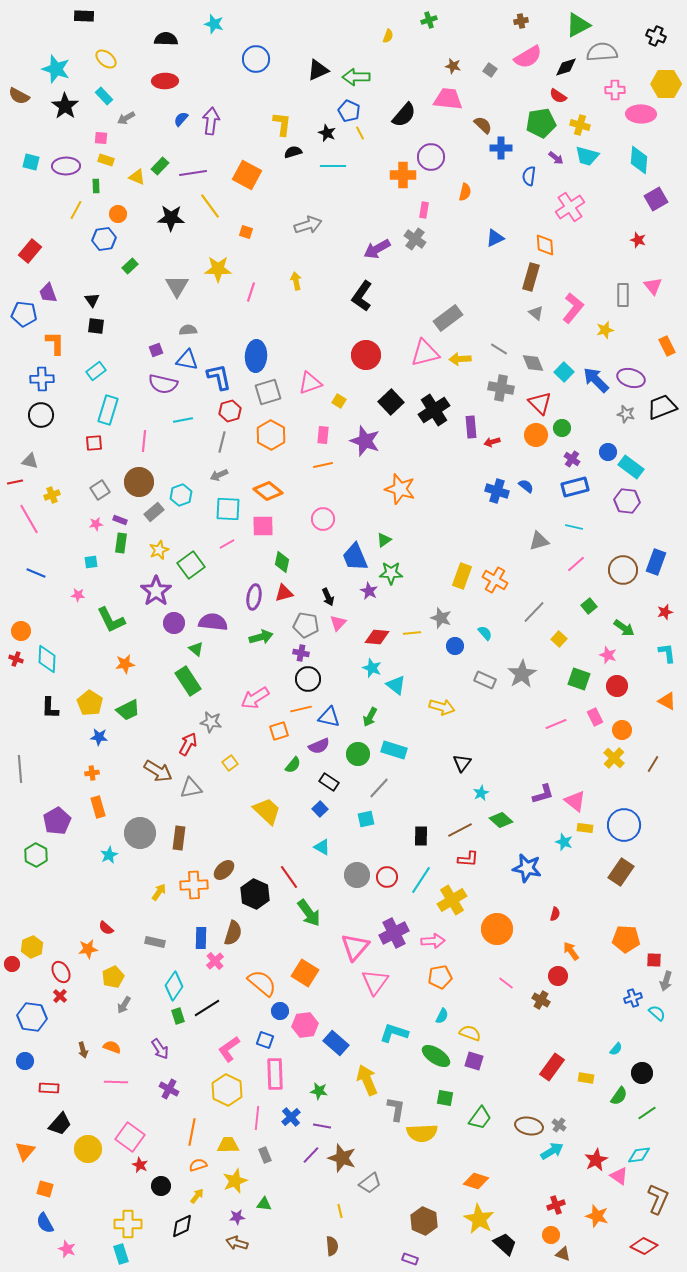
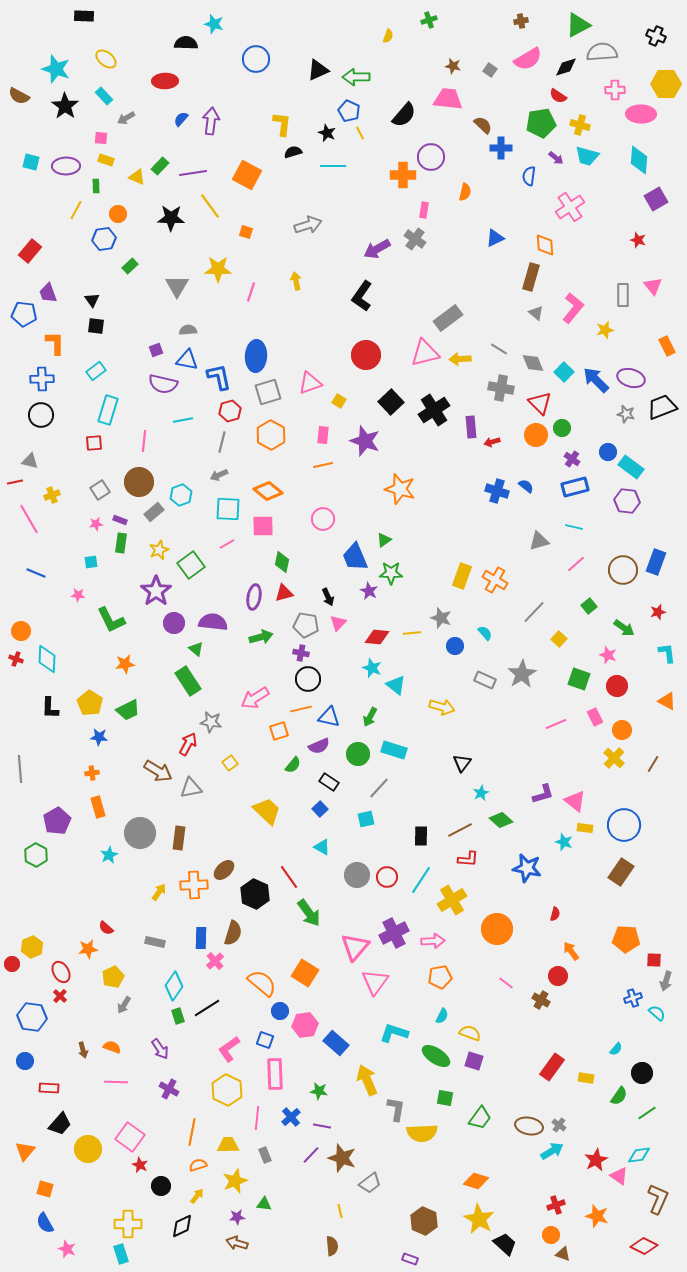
black semicircle at (166, 39): moved 20 px right, 4 px down
pink semicircle at (528, 57): moved 2 px down
red star at (665, 612): moved 7 px left
